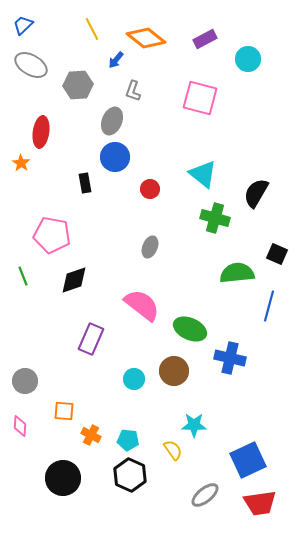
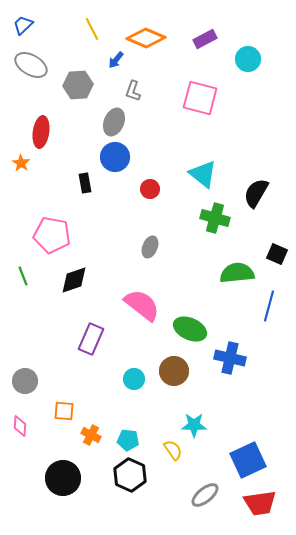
orange diamond at (146, 38): rotated 15 degrees counterclockwise
gray ellipse at (112, 121): moved 2 px right, 1 px down
